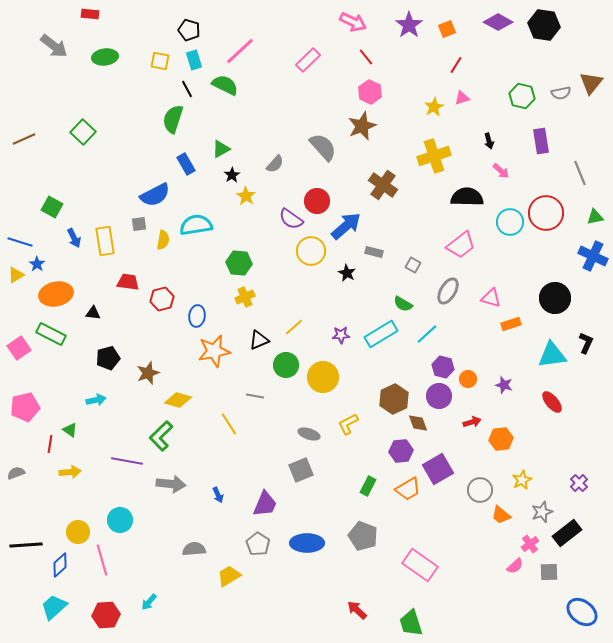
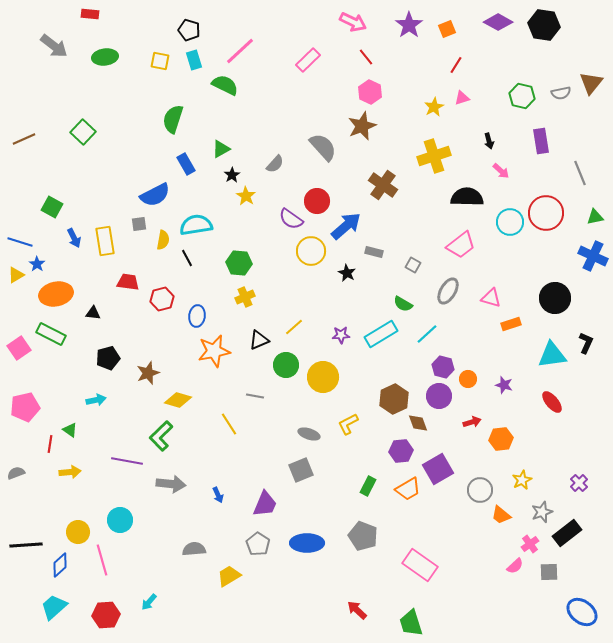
black line at (187, 89): moved 169 px down
